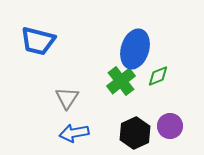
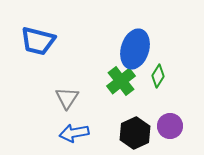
green diamond: rotated 35 degrees counterclockwise
